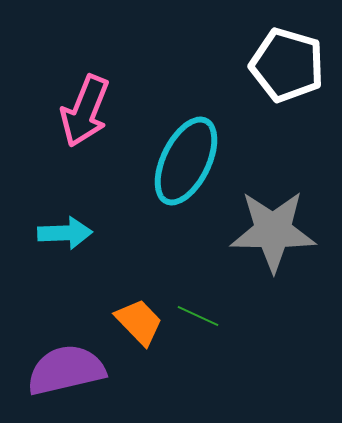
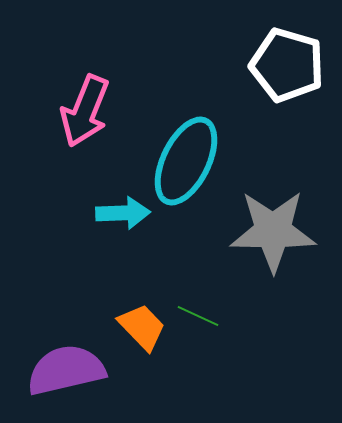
cyan arrow: moved 58 px right, 20 px up
orange trapezoid: moved 3 px right, 5 px down
